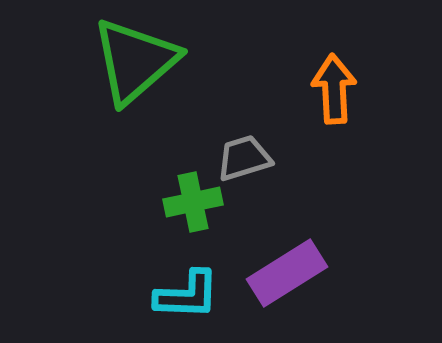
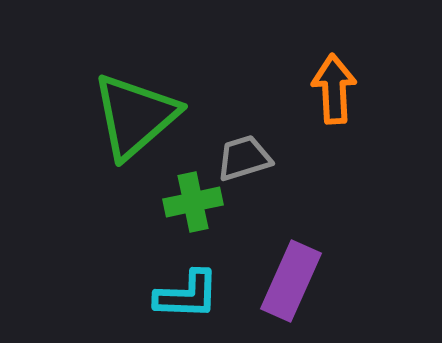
green triangle: moved 55 px down
purple rectangle: moved 4 px right, 8 px down; rotated 34 degrees counterclockwise
